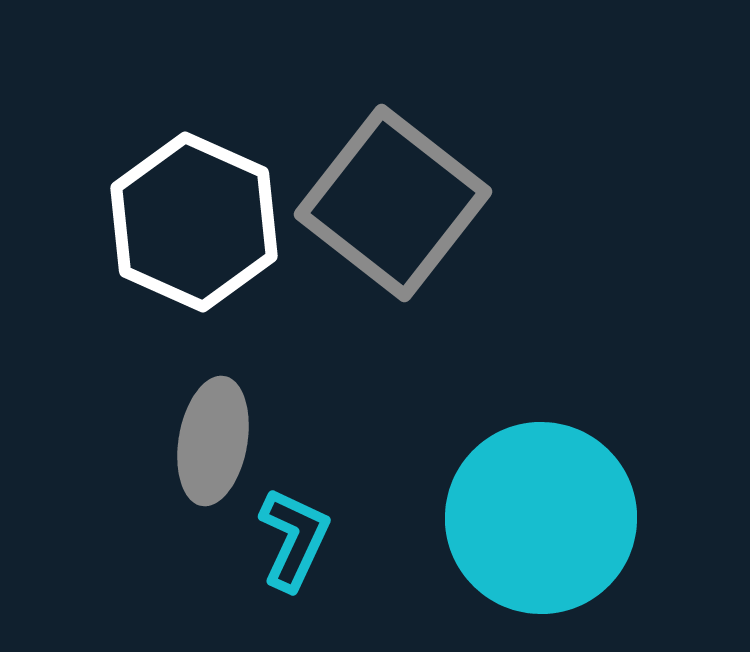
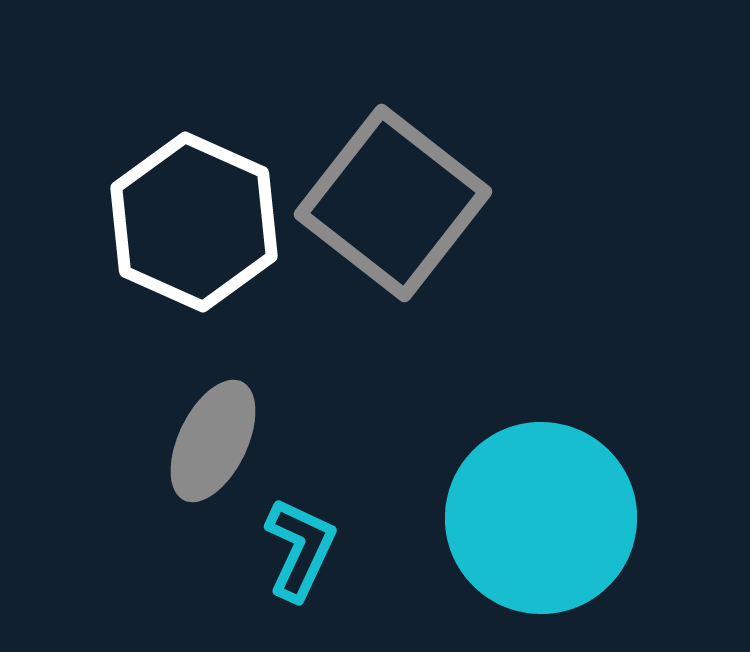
gray ellipse: rotated 16 degrees clockwise
cyan L-shape: moved 6 px right, 10 px down
